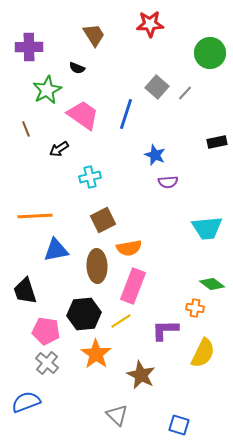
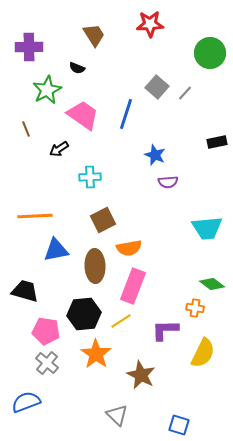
cyan cross: rotated 10 degrees clockwise
brown ellipse: moved 2 px left
black trapezoid: rotated 124 degrees clockwise
